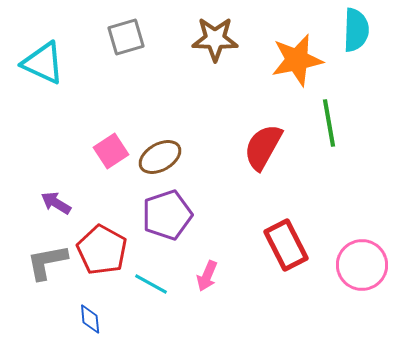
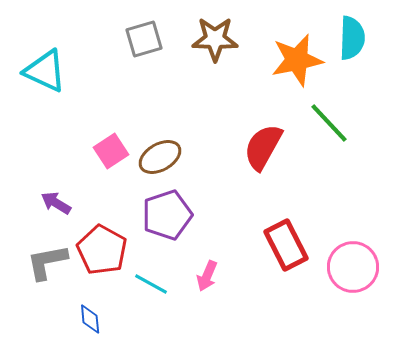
cyan semicircle: moved 4 px left, 8 px down
gray square: moved 18 px right, 2 px down
cyan triangle: moved 2 px right, 8 px down
green line: rotated 33 degrees counterclockwise
pink circle: moved 9 px left, 2 px down
